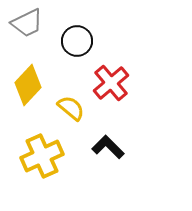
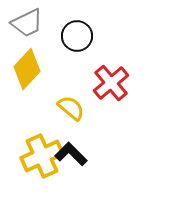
black circle: moved 5 px up
yellow diamond: moved 1 px left, 16 px up
black L-shape: moved 37 px left, 7 px down
